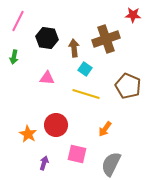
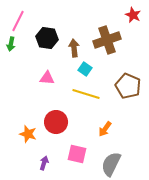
red star: rotated 21 degrees clockwise
brown cross: moved 1 px right, 1 px down
green arrow: moved 3 px left, 13 px up
red circle: moved 3 px up
orange star: rotated 12 degrees counterclockwise
